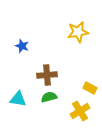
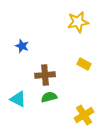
yellow star: moved 10 px up
brown cross: moved 2 px left
yellow rectangle: moved 6 px left, 24 px up
cyan triangle: rotated 18 degrees clockwise
yellow cross: moved 4 px right, 4 px down
